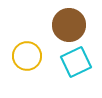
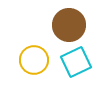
yellow circle: moved 7 px right, 4 px down
